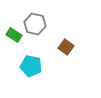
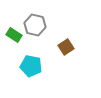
gray hexagon: moved 1 px down
brown square: rotated 21 degrees clockwise
